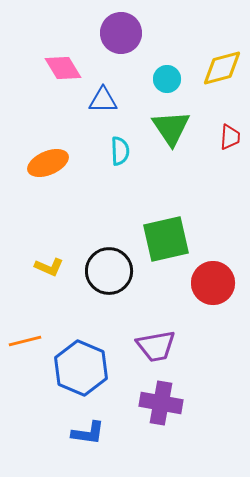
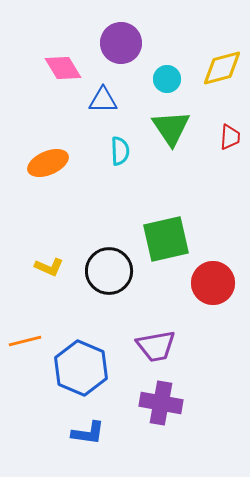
purple circle: moved 10 px down
